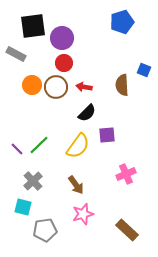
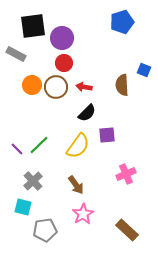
pink star: rotated 15 degrees counterclockwise
